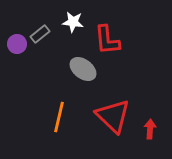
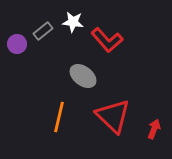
gray rectangle: moved 3 px right, 3 px up
red L-shape: rotated 36 degrees counterclockwise
gray ellipse: moved 7 px down
red arrow: moved 4 px right; rotated 18 degrees clockwise
